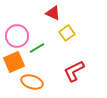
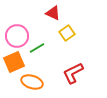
red L-shape: moved 1 px left, 2 px down
